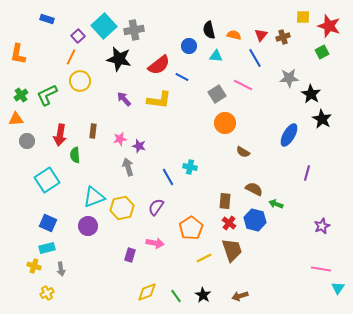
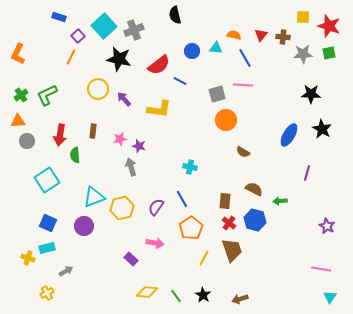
blue rectangle at (47, 19): moved 12 px right, 2 px up
gray cross at (134, 30): rotated 12 degrees counterclockwise
black semicircle at (209, 30): moved 34 px left, 15 px up
brown cross at (283, 37): rotated 24 degrees clockwise
blue circle at (189, 46): moved 3 px right, 5 px down
green square at (322, 52): moved 7 px right, 1 px down; rotated 16 degrees clockwise
orange L-shape at (18, 54): rotated 15 degrees clockwise
cyan triangle at (216, 56): moved 8 px up
blue line at (255, 58): moved 10 px left
blue line at (182, 77): moved 2 px left, 4 px down
gray star at (289, 78): moved 14 px right, 24 px up
yellow circle at (80, 81): moved 18 px right, 8 px down
pink line at (243, 85): rotated 24 degrees counterclockwise
gray square at (217, 94): rotated 18 degrees clockwise
black star at (311, 94): rotated 30 degrees counterclockwise
yellow L-shape at (159, 100): moved 9 px down
orange triangle at (16, 119): moved 2 px right, 2 px down
black star at (322, 119): moved 10 px down
orange circle at (225, 123): moved 1 px right, 3 px up
gray arrow at (128, 167): moved 3 px right
blue line at (168, 177): moved 14 px right, 22 px down
green arrow at (276, 204): moved 4 px right, 3 px up; rotated 24 degrees counterclockwise
purple circle at (88, 226): moved 4 px left
purple star at (322, 226): moved 5 px right; rotated 21 degrees counterclockwise
purple rectangle at (130, 255): moved 1 px right, 4 px down; rotated 64 degrees counterclockwise
yellow line at (204, 258): rotated 35 degrees counterclockwise
yellow cross at (34, 266): moved 6 px left, 8 px up
gray arrow at (61, 269): moved 5 px right, 2 px down; rotated 112 degrees counterclockwise
cyan triangle at (338, 288): moved 8 px left, 9 px down
yellow diamond at (147, 292): rotated 25 degrees clockwise
brown arrow at (240, 296): moved 3 px down
